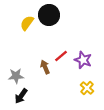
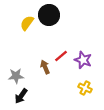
yellow cross: moved 2 px left; rotated 16 degrees counterclockwise
